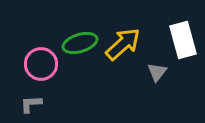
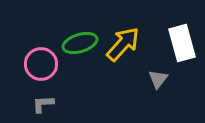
white rectangle: moved 1 px left, 3 px down
yellow arrow: rotated 6 degrees counterclockwise
gray triangle: moved 1 px right, 7 px down
gray L-shape: moved 12 px right
